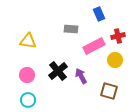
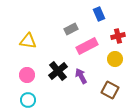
gray rectangle: rotated 32 degrees counterclockwise
pink rectangle: moved 7 px left
yellow circle: moved 1 px up
brown square: moved 1 px right, 1 px up; rotated 12 degrees clockwise
